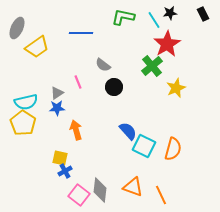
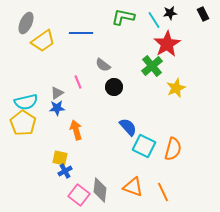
gray ellipse: moved 9 px right, 5 px up
yellow trapezoid: moved 6 px right, 6 px up
blue semicircle: moved 4 px up
orange line: moved 2 px right, 3 px up
